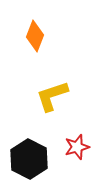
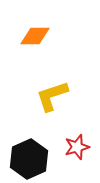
orange diamond: rotated 68 degrees clockwise
black hexagon: rotated 9 degrees clockwise
